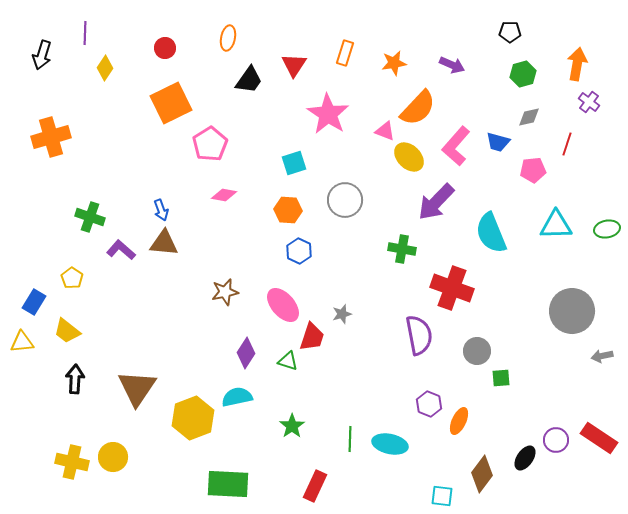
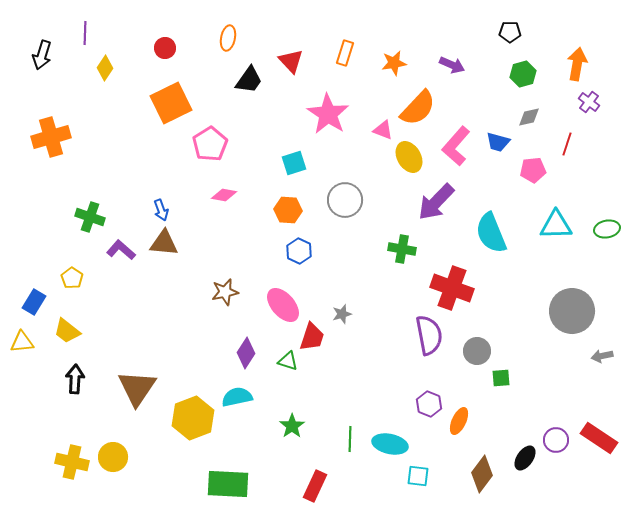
red triangle at (294, 65): moved 3 px left, 4 px up; rotated 16 degrees counterclockwise
pink triangle at (385, 131): moved 2 px left, 1 px up
yellow ellipse at (409, 157): rotated 16 degrees clockwise
purple semicircle at (419, 335): moved 10 px right
cyan square at (442, 496): moved 24 px left, 20 px up
